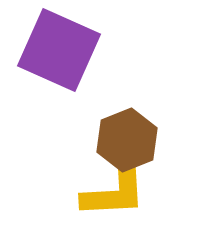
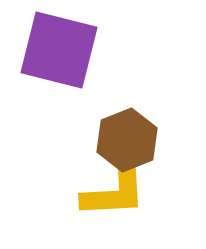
purple square: rotated 10 degrees counterclockwise
